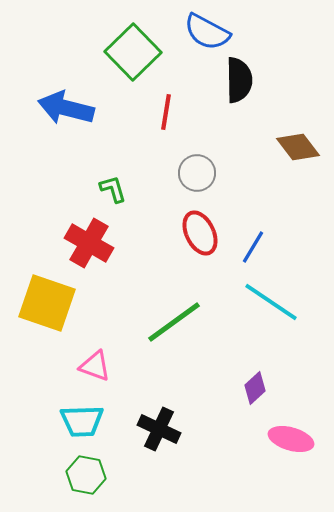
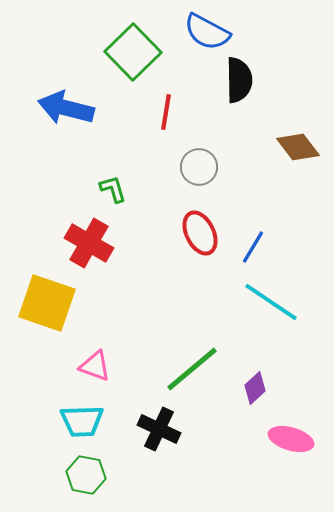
gray circle: moved 2 px right, 6 px up
green line: moved 18 px right, 47 px down; rotated 4 degrees counterclockwise
